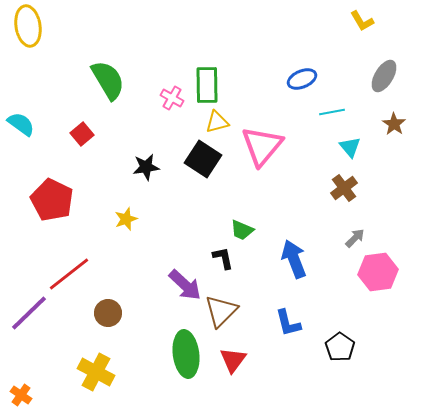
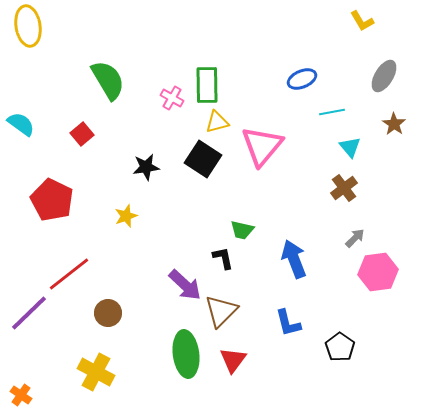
yellow star: moved 3 px up
green trapezoid: rotated 10 degrees counterclockwise
